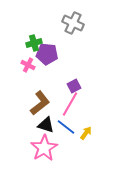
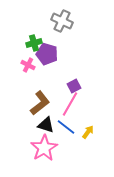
gray cross: moved 11 px left, 2 px up
purple pentagon: rotated 10 degrees clockwise
yellow arrow: moved 2 px right, 1 px up
